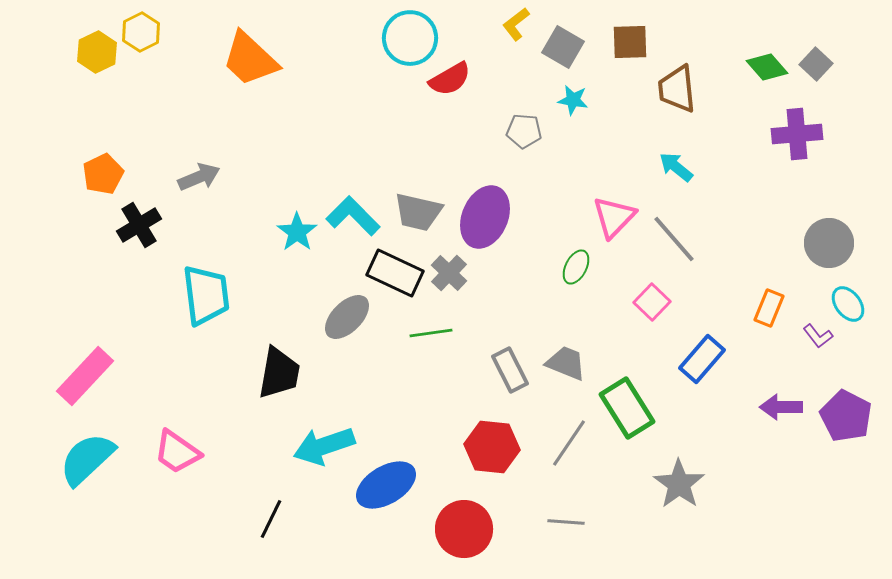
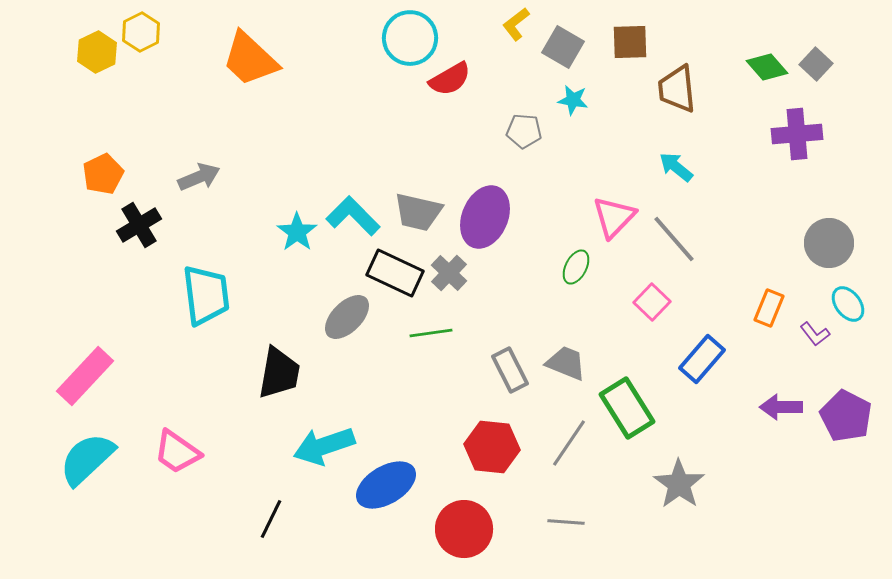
purple L-shape at (818, 336): moved 3 px left, 2 px up
